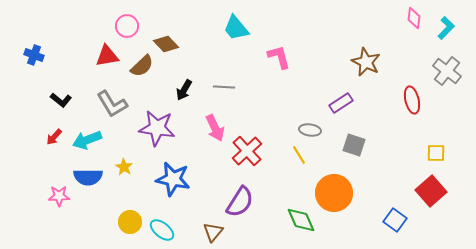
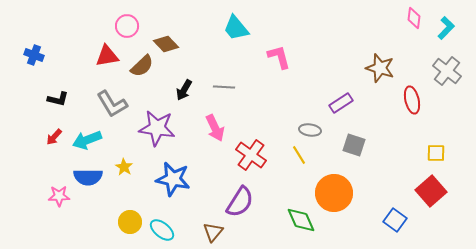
brown star: moved 14 px right, 6 px down; rotated 8 degrees counterclockwise
black L-shape: moved 3 px left, 1 px up; rotated 25 degrees counterclockwise
red cross: moved 4 px right, 4 px down; rotated 12 degrees counterclockwise
